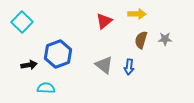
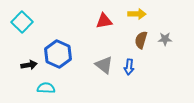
red triangle: rotated 30 degrees clockwise
blue hexagon: rotated 16 degrees counterclockwise
